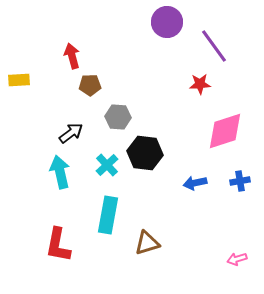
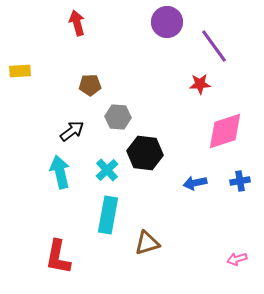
red arrow: moved 5 px right, 33 px up
yellow rectangle: moved 1 px right, 9 px up
black arrow: moved 1 px right, 2 px up
cyan cross: moved 5 px down
red L-shape: moved 12 px down
